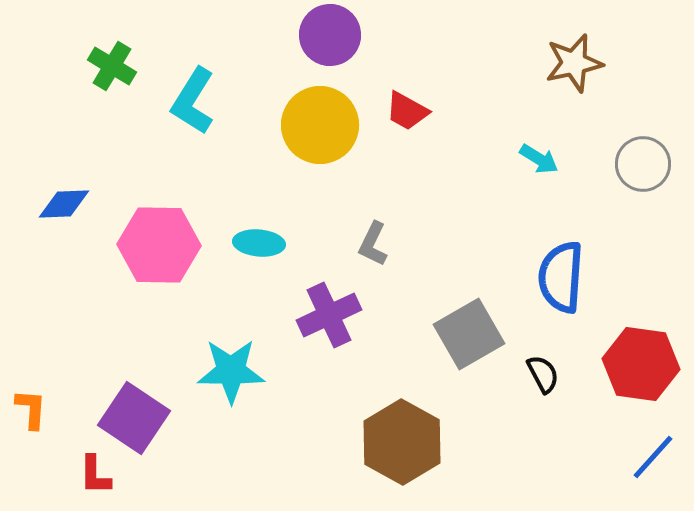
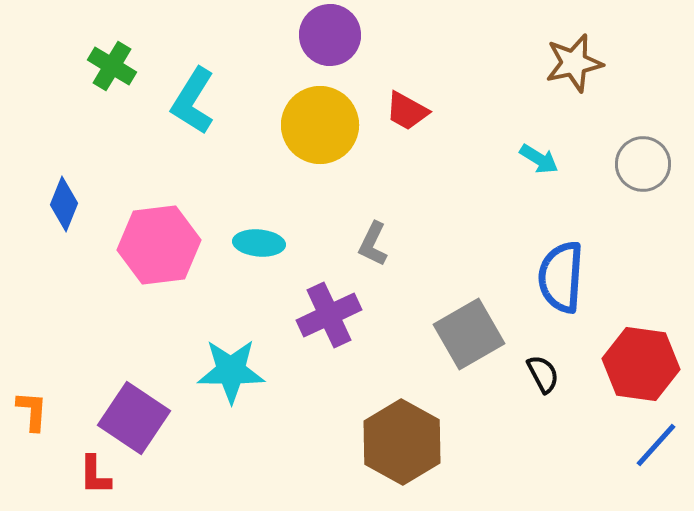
blue diamond: rotated 66 degrees counterclockwise
pink hexagon: rotated 8 degrees counterclockwise
orange L-shape: moved 1 px right, 2 px down
blue line: moved 3 px right, 12 px up
